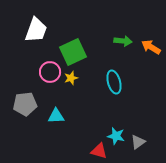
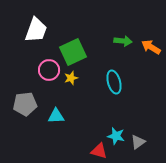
pink circle: moved 1 px left, 2 px up
